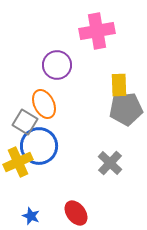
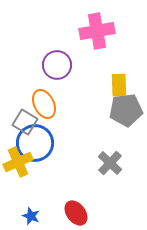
gray pentagon: moved 1 px down
blue circle: moved 4 px left, 3 px up
